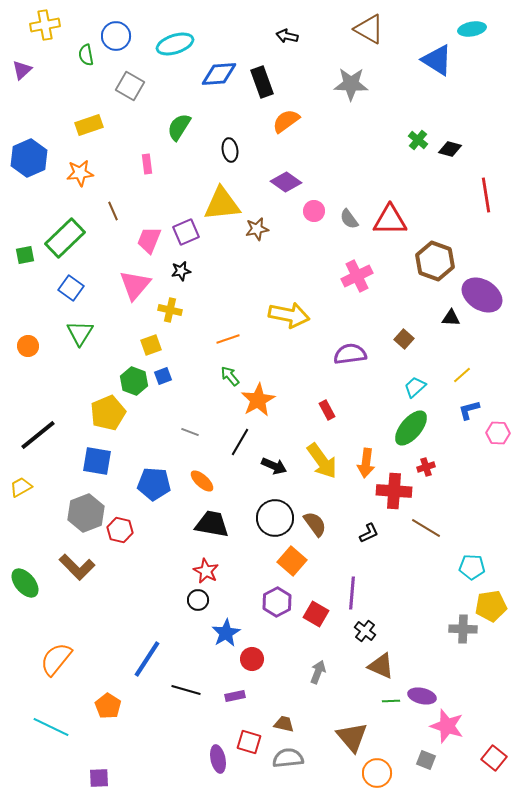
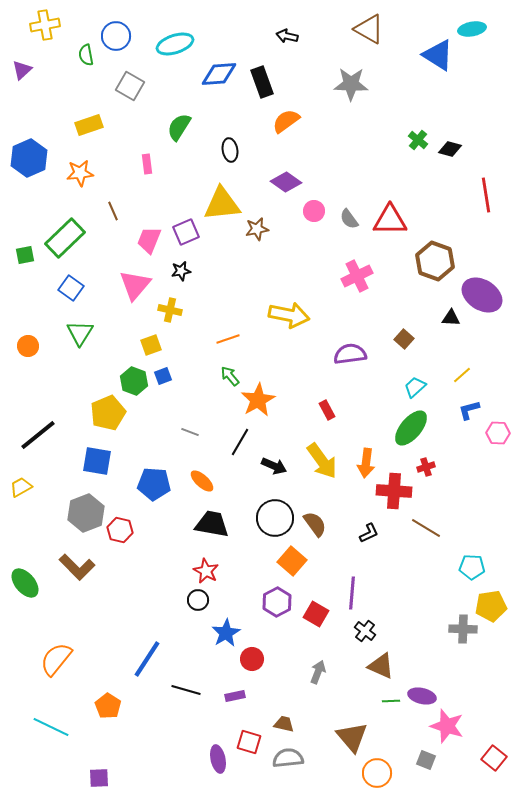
blue triangle at (437, 60): moved 1 px right, 5 px up
